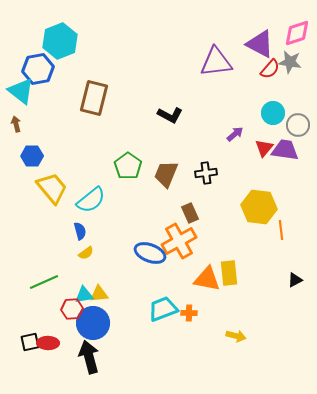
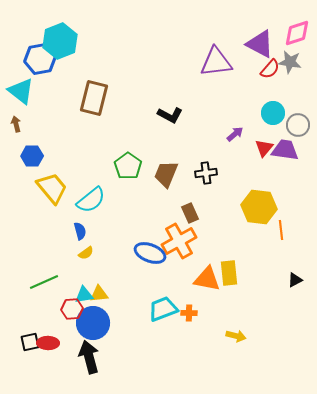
blue hexagon at (38, 69): moved 2 px right, 10 px up
